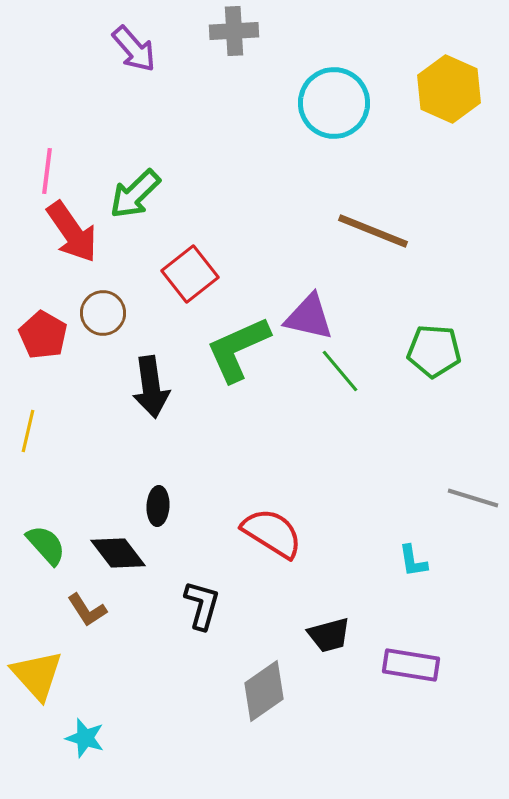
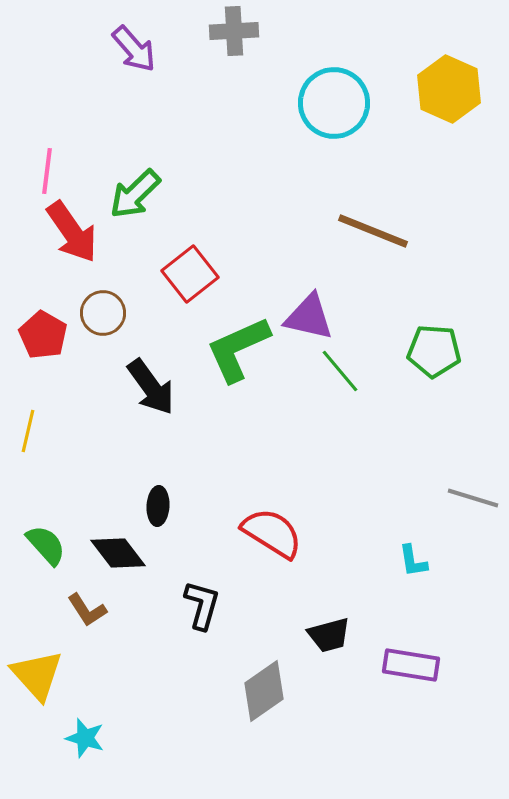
black arrow: rotated 28 degrees counterclockwise
